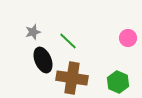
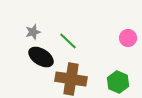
black ellipse: moved 2 px left, 3 px up; rotated 35 degrees counterclockwise
brown cross: moved 1 px left, 1 px down
